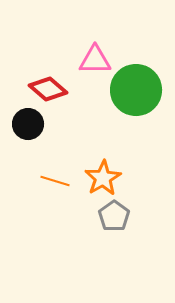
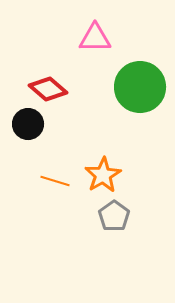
pink triangle: moved 22 px up
green circle: moved 4 px right, 3 px up
orange star: moved 3 px up
